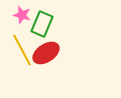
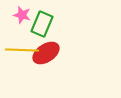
yellow line: rotated 60 degrees counterclockwise
